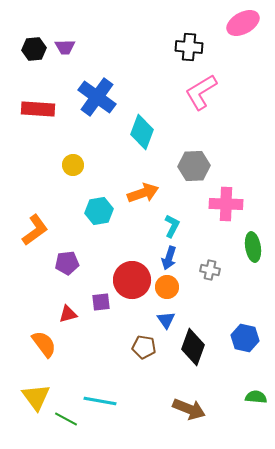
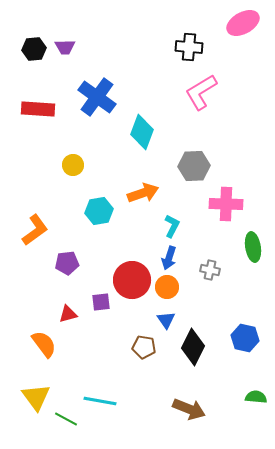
black diamond: rotated 6 degrees clockwise
